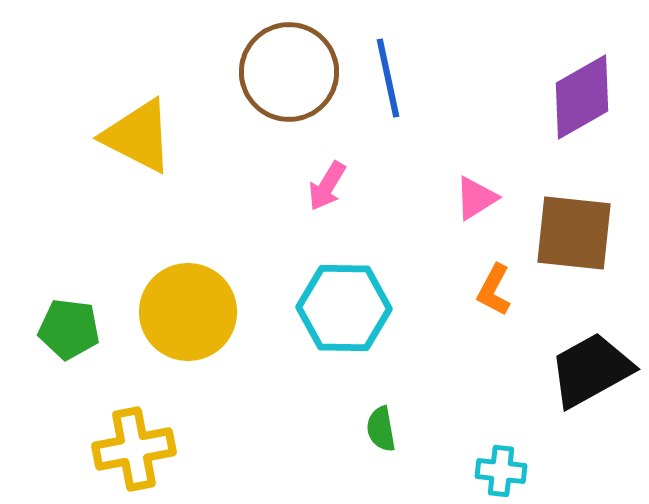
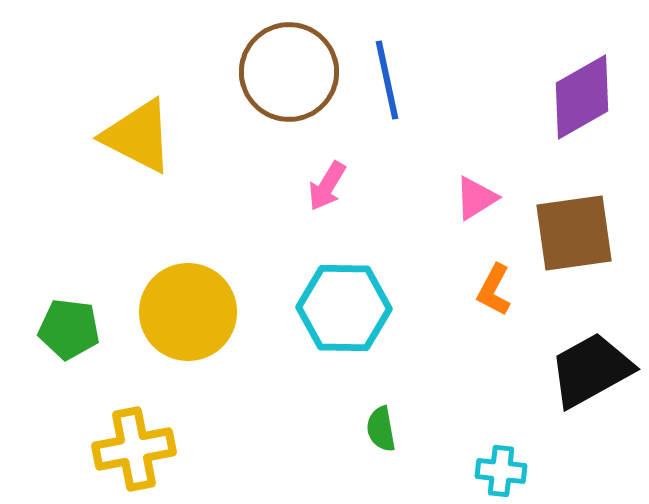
blue line: moved 1 px left, 2 px down
brown square: rotated 14 degrees counterclockwise
